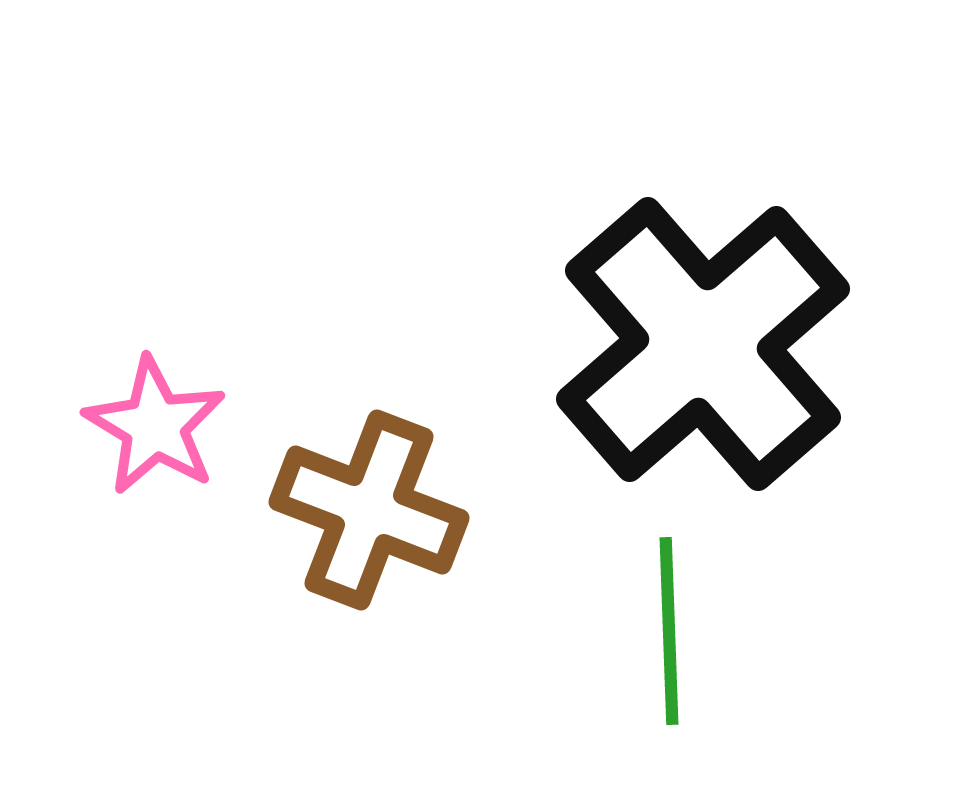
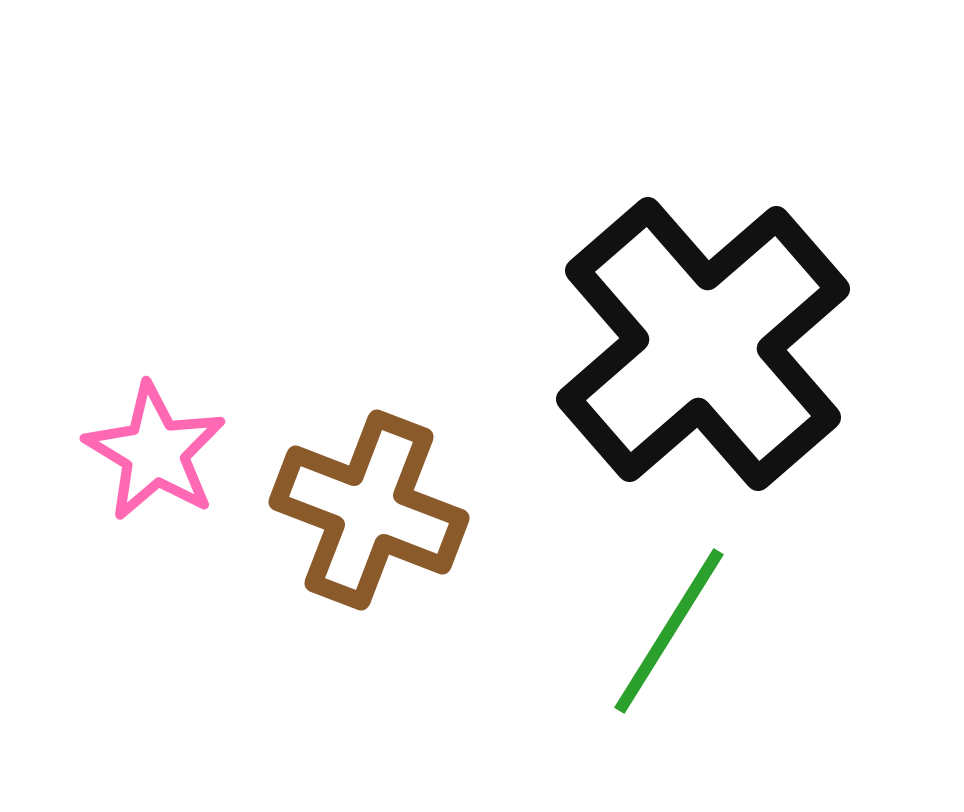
pink star: moved 26 px down
green line: rotated 34 degrees clockwise
